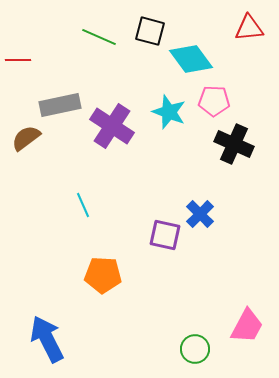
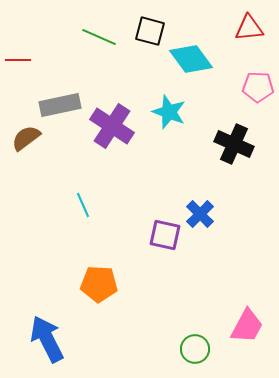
pink pentagon: moved 44 px right, 14 px up
orange pentagon: moved 4 px left, 9 px down
